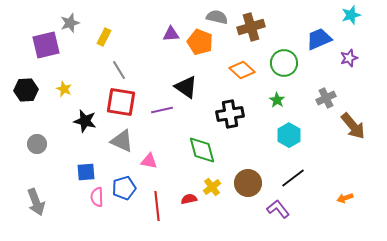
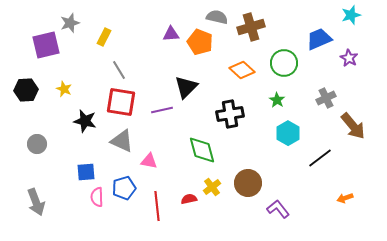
purple star: rotated 24 degrees counterclockwise
black triangle: rotated 40 degrees clockwise
cyan hexagon: moved 1 px left, 2 px up
black line: moved 27 px right, 20 px up
